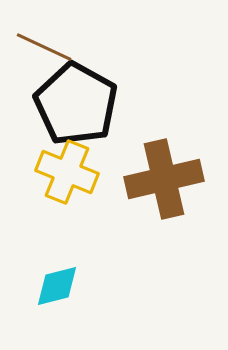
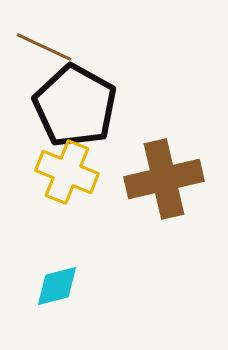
black pentagon: moved 1 px left, 2 px down
